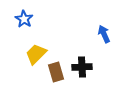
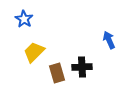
blue arrow: moved 5 px right, 6 px down
yellow trapezoid: moved 2 px left, 2 px up
brown rectangle: moved 1 px right, 1 px down
